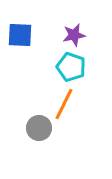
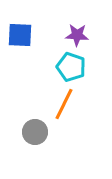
purple star: moved 3 px right; rotated 15 degrees clockwise
gray circle: moved 4 px left, 4 px down
